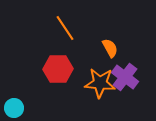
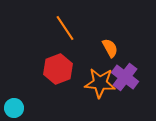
red hexagon: rotated 20 degrees counterclockwise
